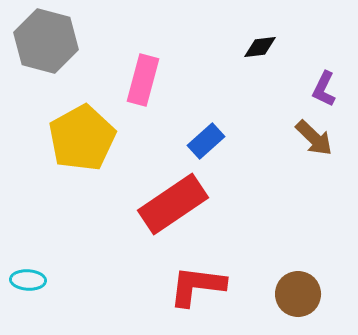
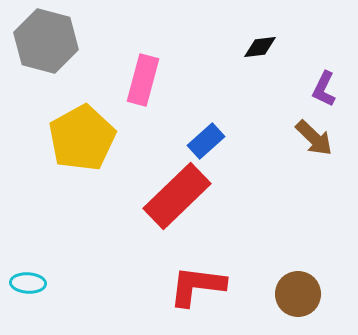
red rectangle: moved 4 px right, 8 px up; rotated 10 degrees counterclockwise
cyan ellipse: moved 3 px down
